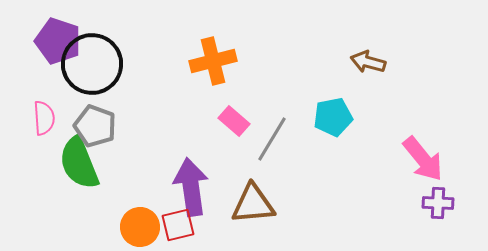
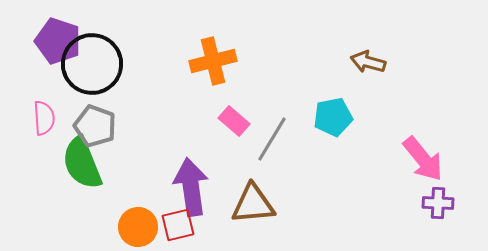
green semicircle: moved 3 px right
orange circle: moved 2 px left
